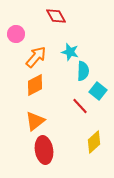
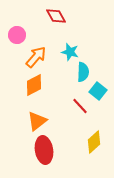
pink circle: moved 1 px right, 1 px down
cyan semicircle: moved 1 px down
orange diamond: moved 1 px left
orange triangle: moved 2 px right
